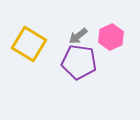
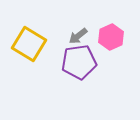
purple pentagon: rotated 16 degrees counterclockwise
